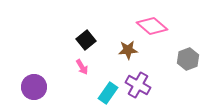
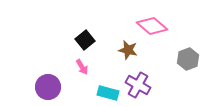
black square: moved 1 px left
brown star: rotated 18 degrees clockwise
purple circle: moved 14 px right
cyan rectangle: rotated 70 degrees clockwise
